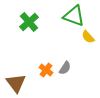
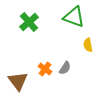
green triangle: moved 1 px down
yellow semicircle: moved 8 px down; rotated 32 degrees clockwise
orange cross: moved 1 px left, 1 px up
brown triangle: moved 2 px right, 2 px up
